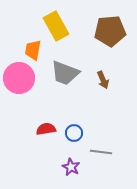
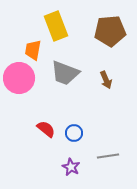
yellow rectangle: rotated 8 degrees clockwise
brown arrow: moved 3 px right
red semicircle: rotated 48 degrees clockwise
gray line: moved 7 px right, 4 px down; rotated 15 degrees counterclockwise
